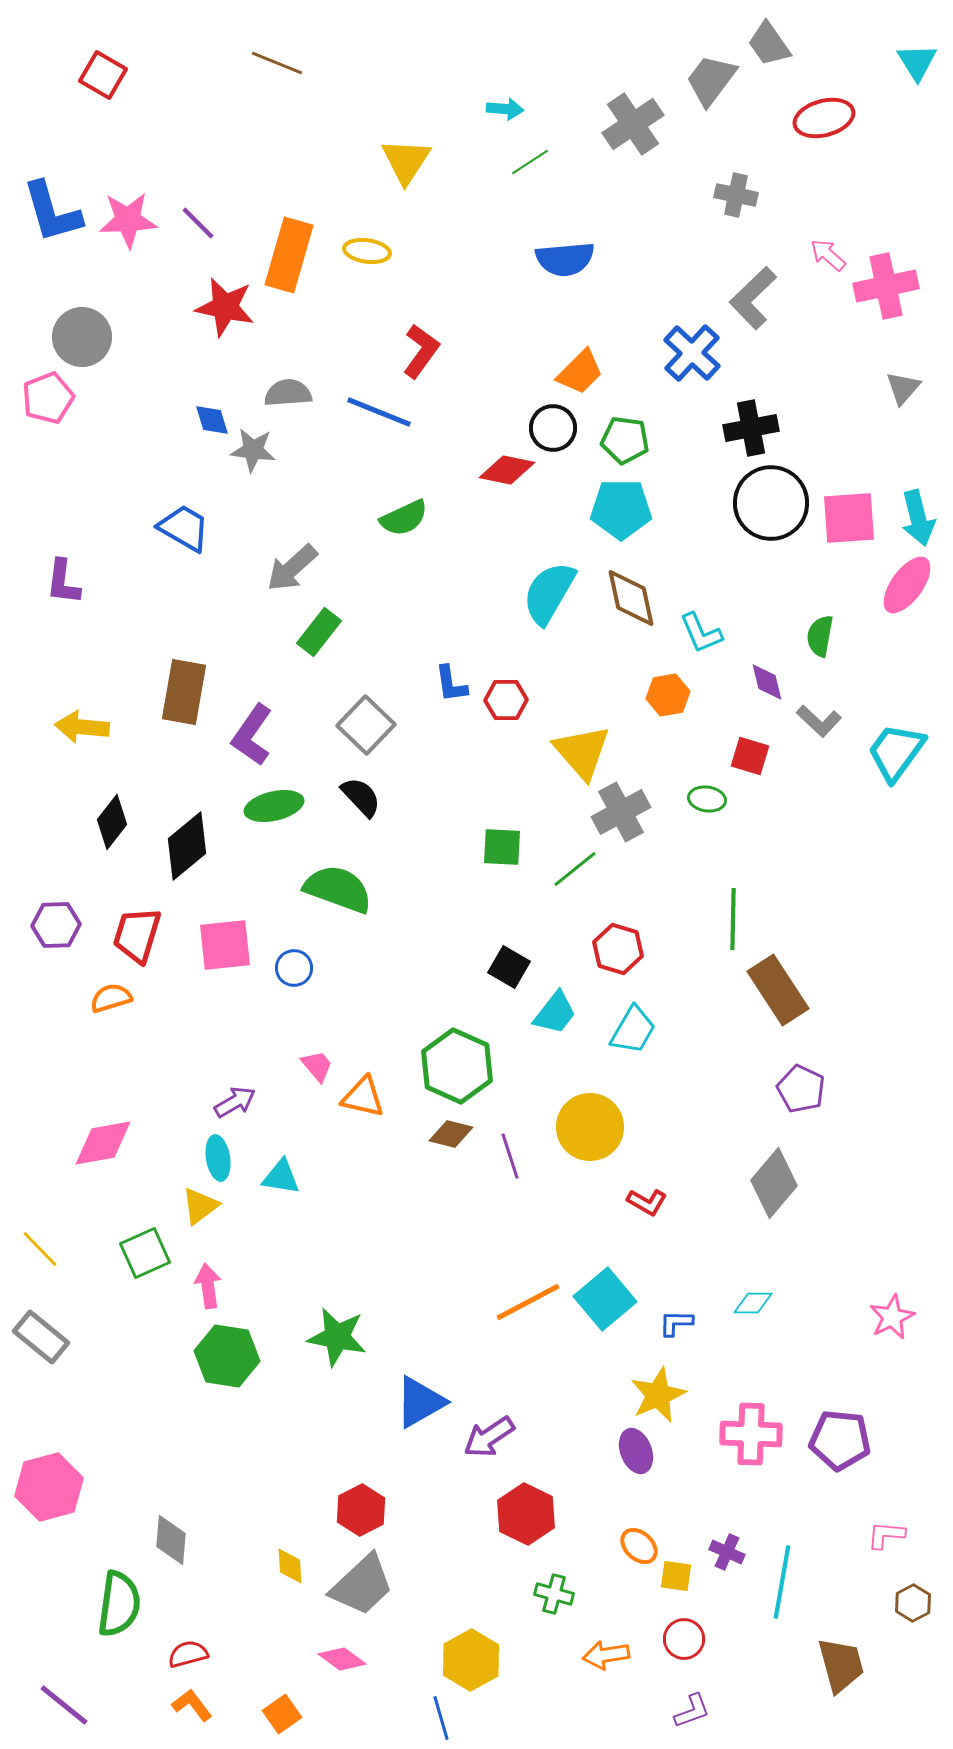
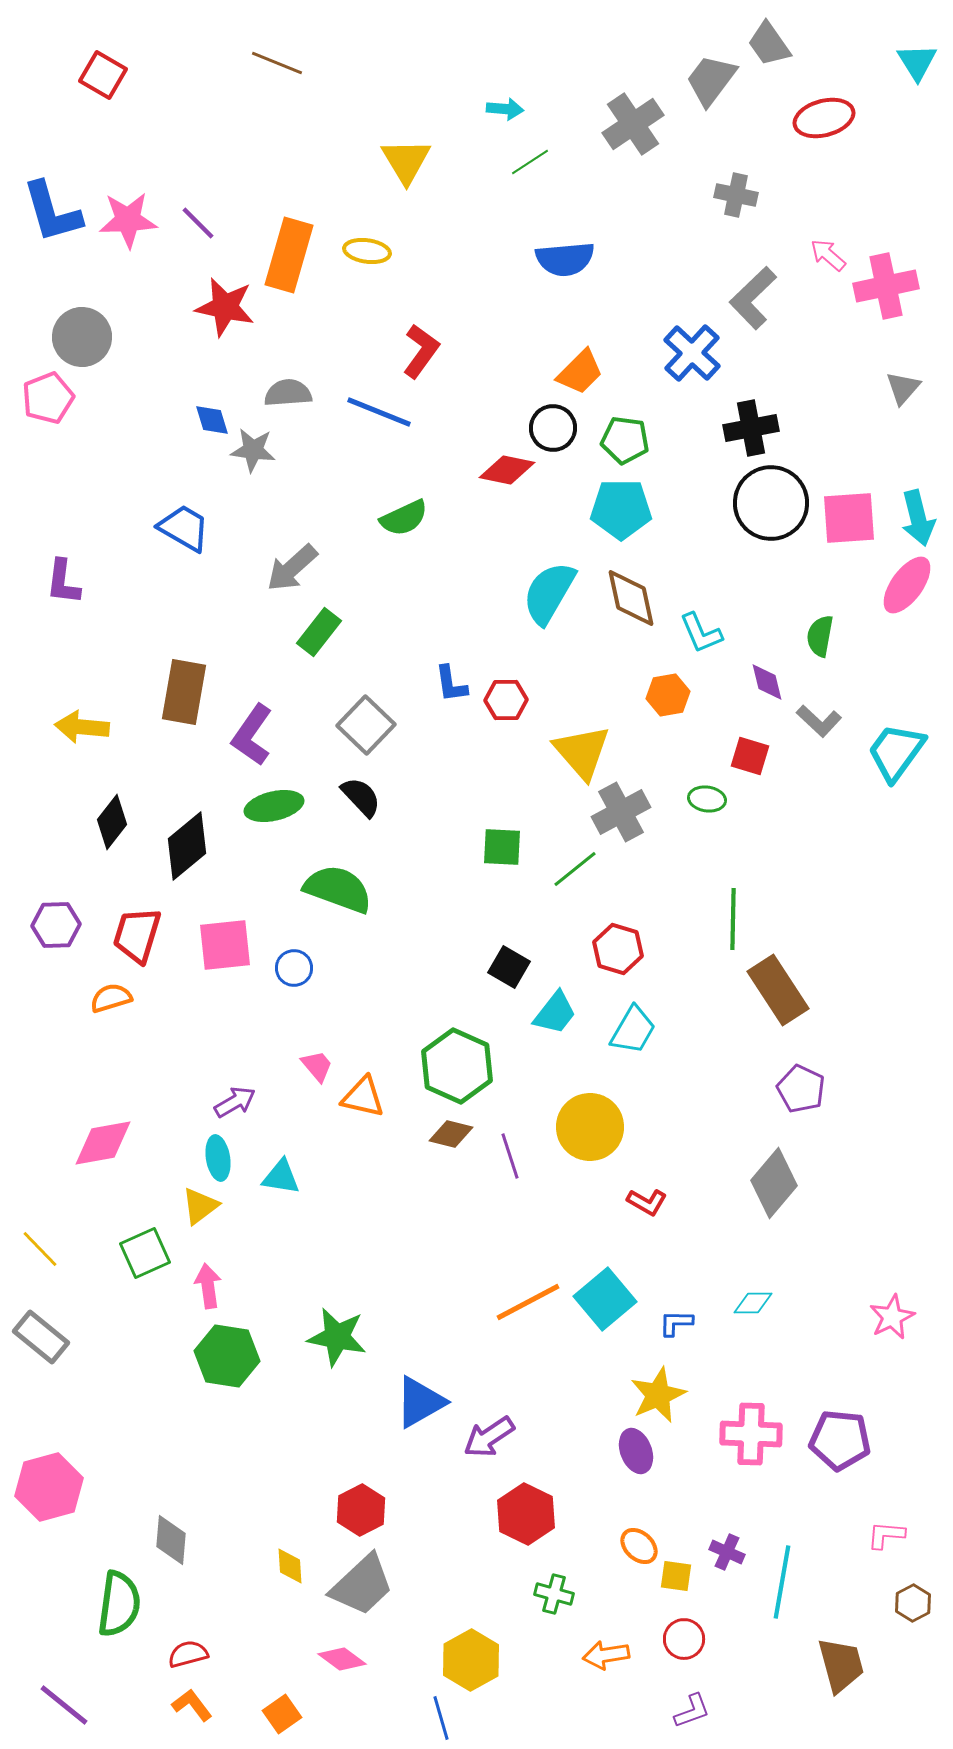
yellow triangle at (406, 161): rotated 4 degrees counterclockwise
